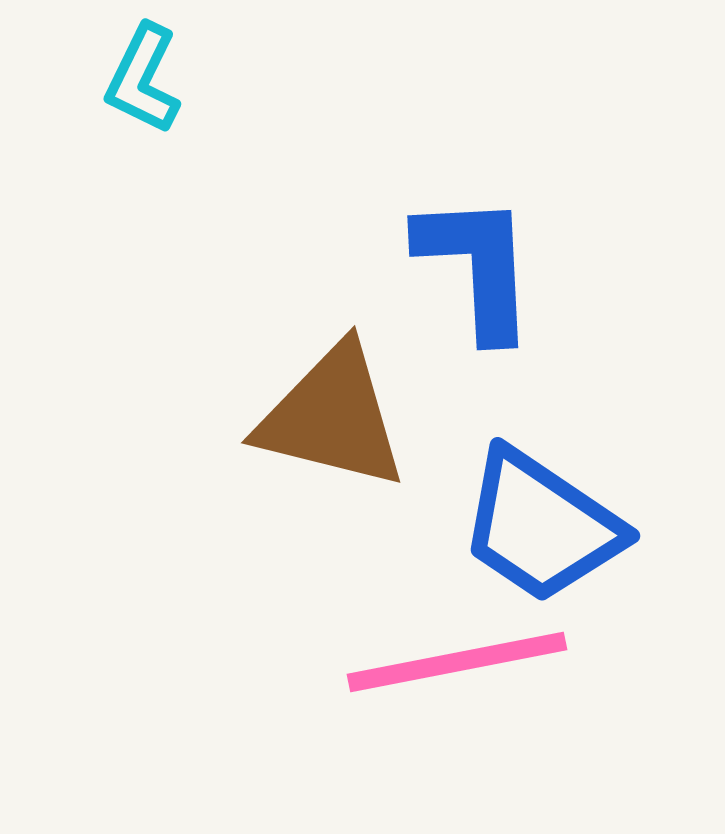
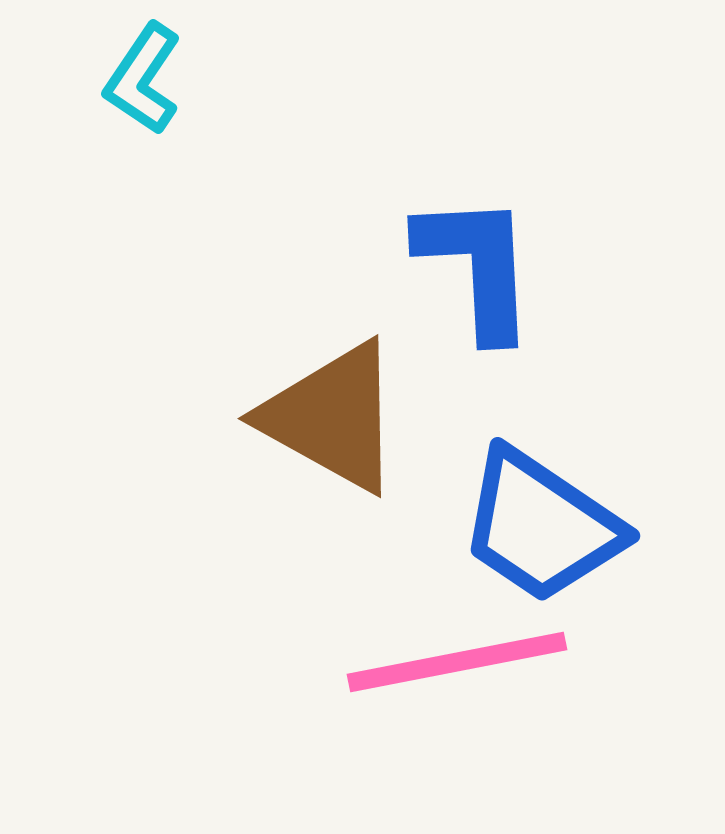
cyan L-shape: rotated 8 degrees clockwise
brown triangle: rotated 15 degrees clockwise
